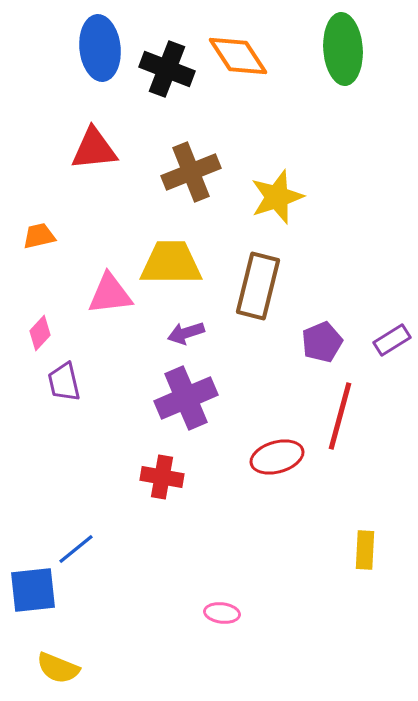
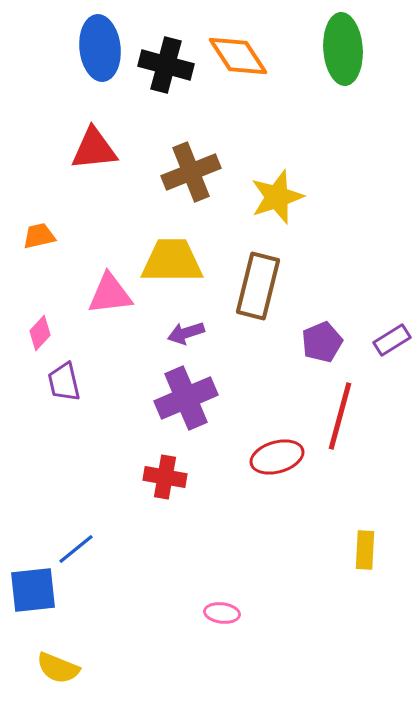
black cross: moved 1 px left, 4 px up; rotated 6 degrees counterclockwise
yellow trapezoid: moved 1 px right, 2 px up
red cross: moved 3 px right
